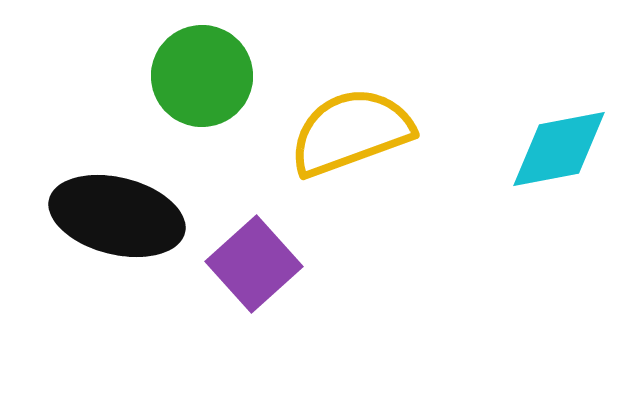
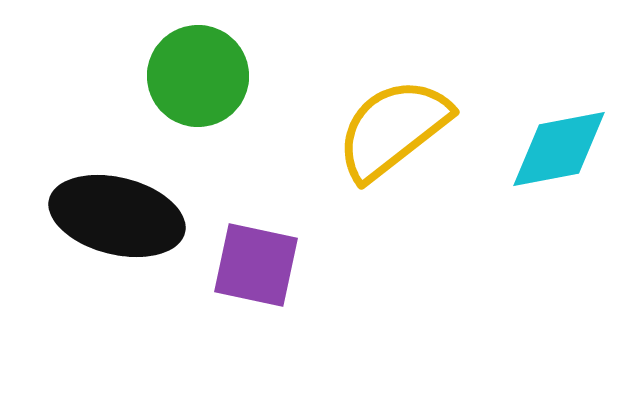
green circle: moved 4 px left
yellow semicircle: moved 42 px right, 3 px up; rotated 18 degrees counterclockwise
purple square: moved 2 px right, 1 px down; rotated 36 degrees counterclockwise
